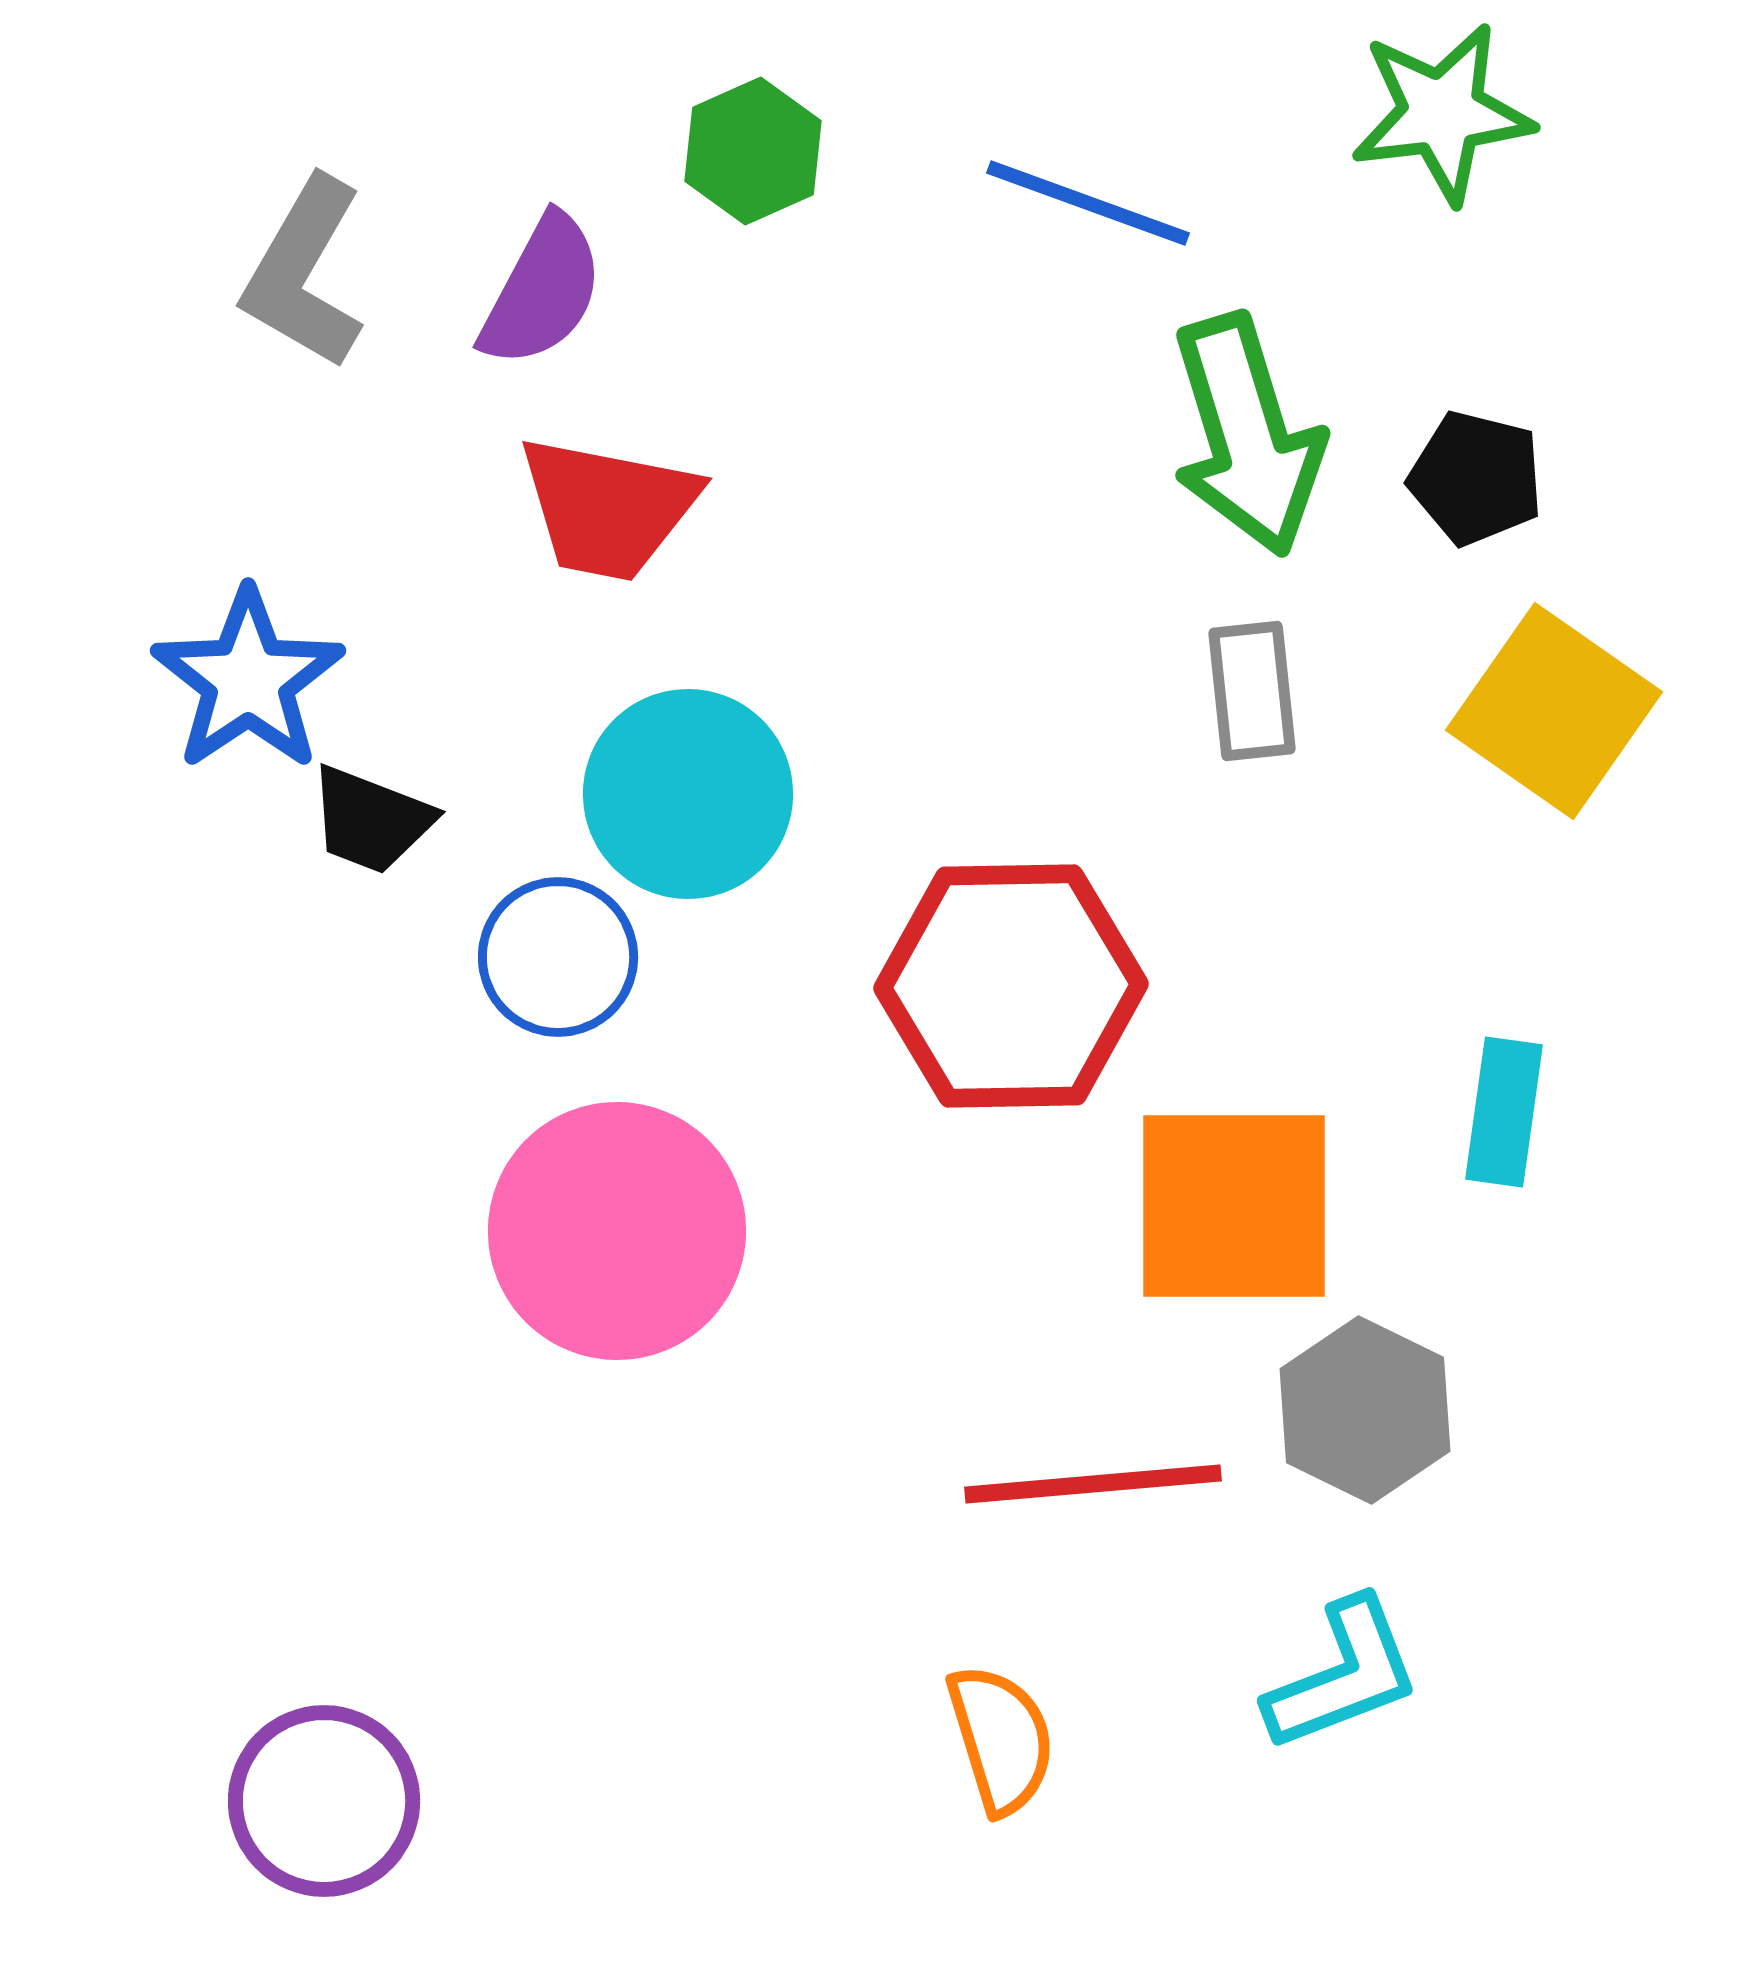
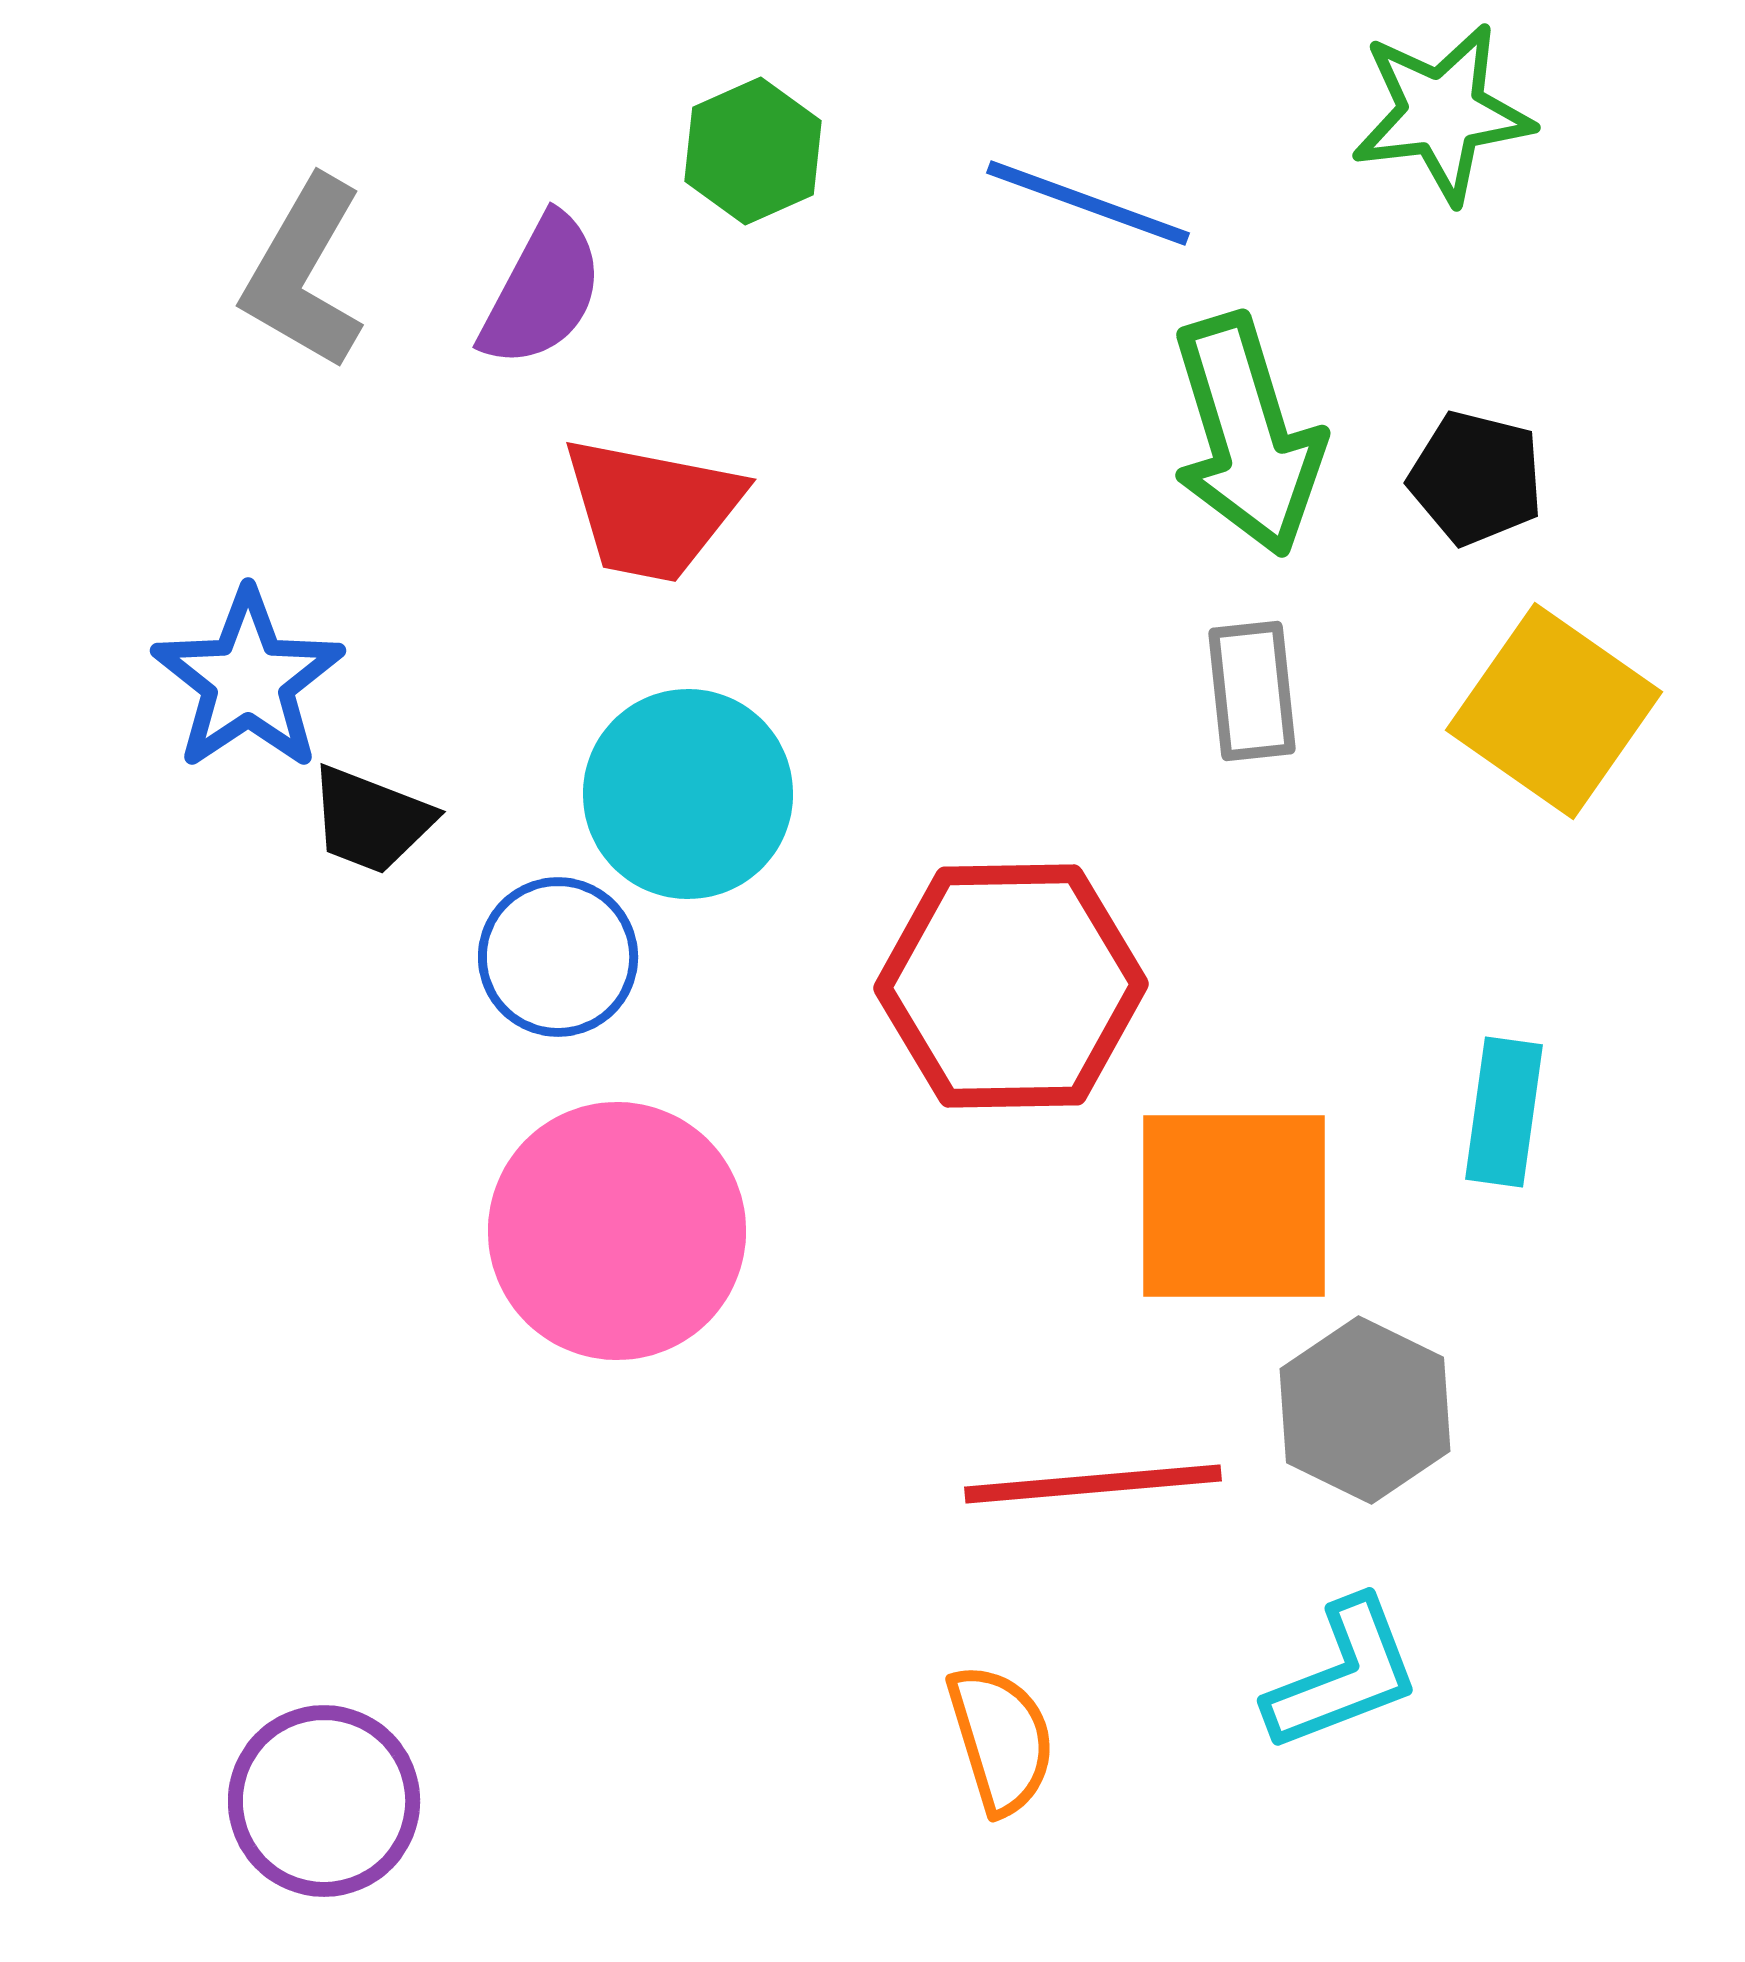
red trapezoid: moved 44 px right, 1 px down
